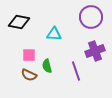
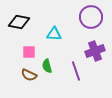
pink square: moved 3 px up
